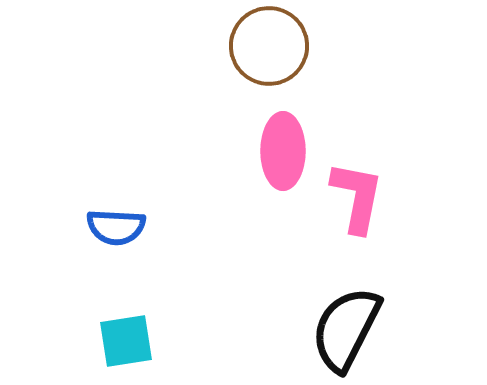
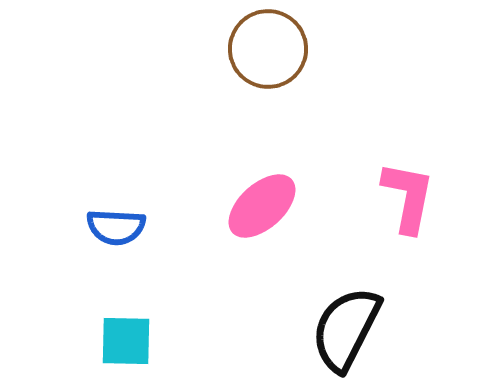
brown circle: moved 1 px left, 3 px down
pink ellipse: moved 21 px left, 55 px down; rotated 48 degrees clockwise
pink L-shape: moved 51 px right
cyan square: rotated 10 degrees clockwise
